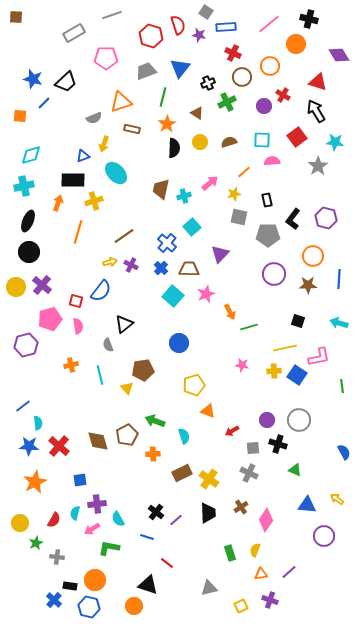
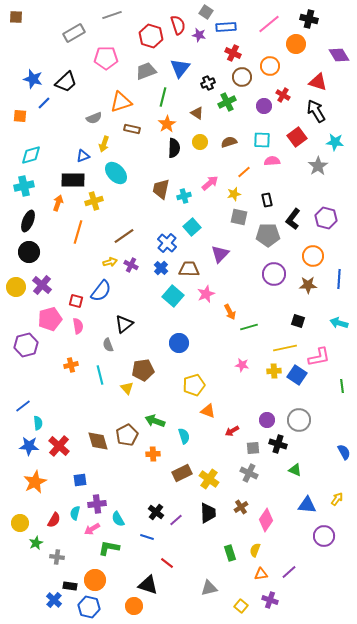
yellow arrow at (337, 499): rotated 88 degrees clockwise
yellow square at (241, 606): rotated 24 degrees counterclockwise
